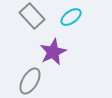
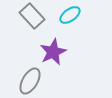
cyan ellipse: moved 1 px left, 2 px up
